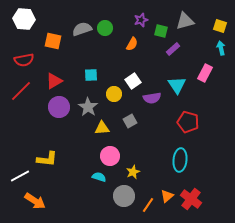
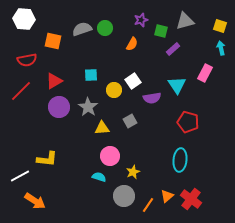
red semicircle: moved 3 px right
yellow circle: moved 4 px up
